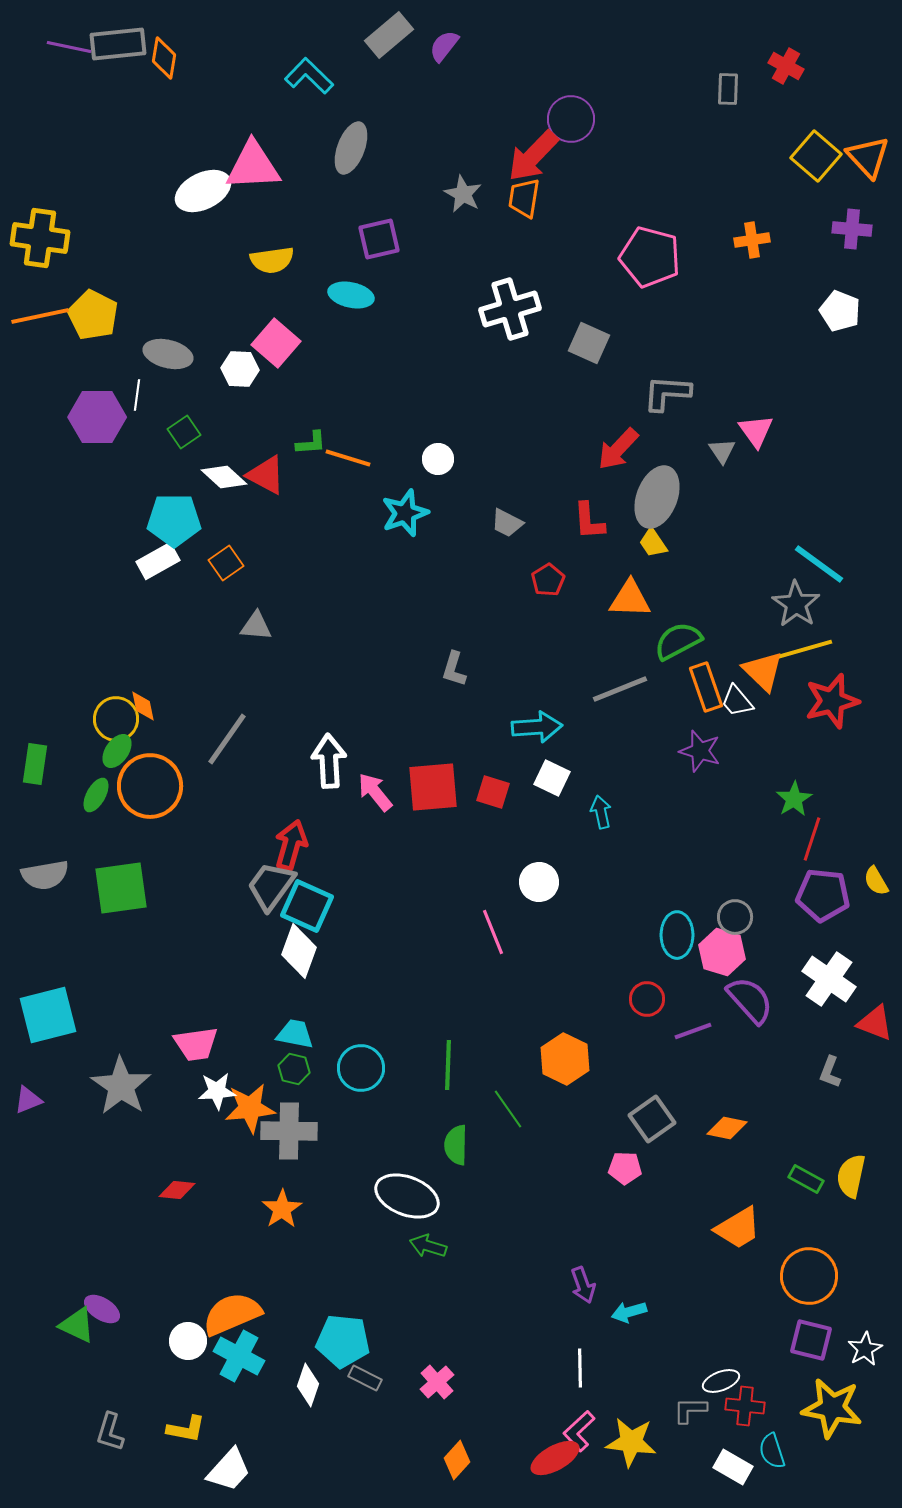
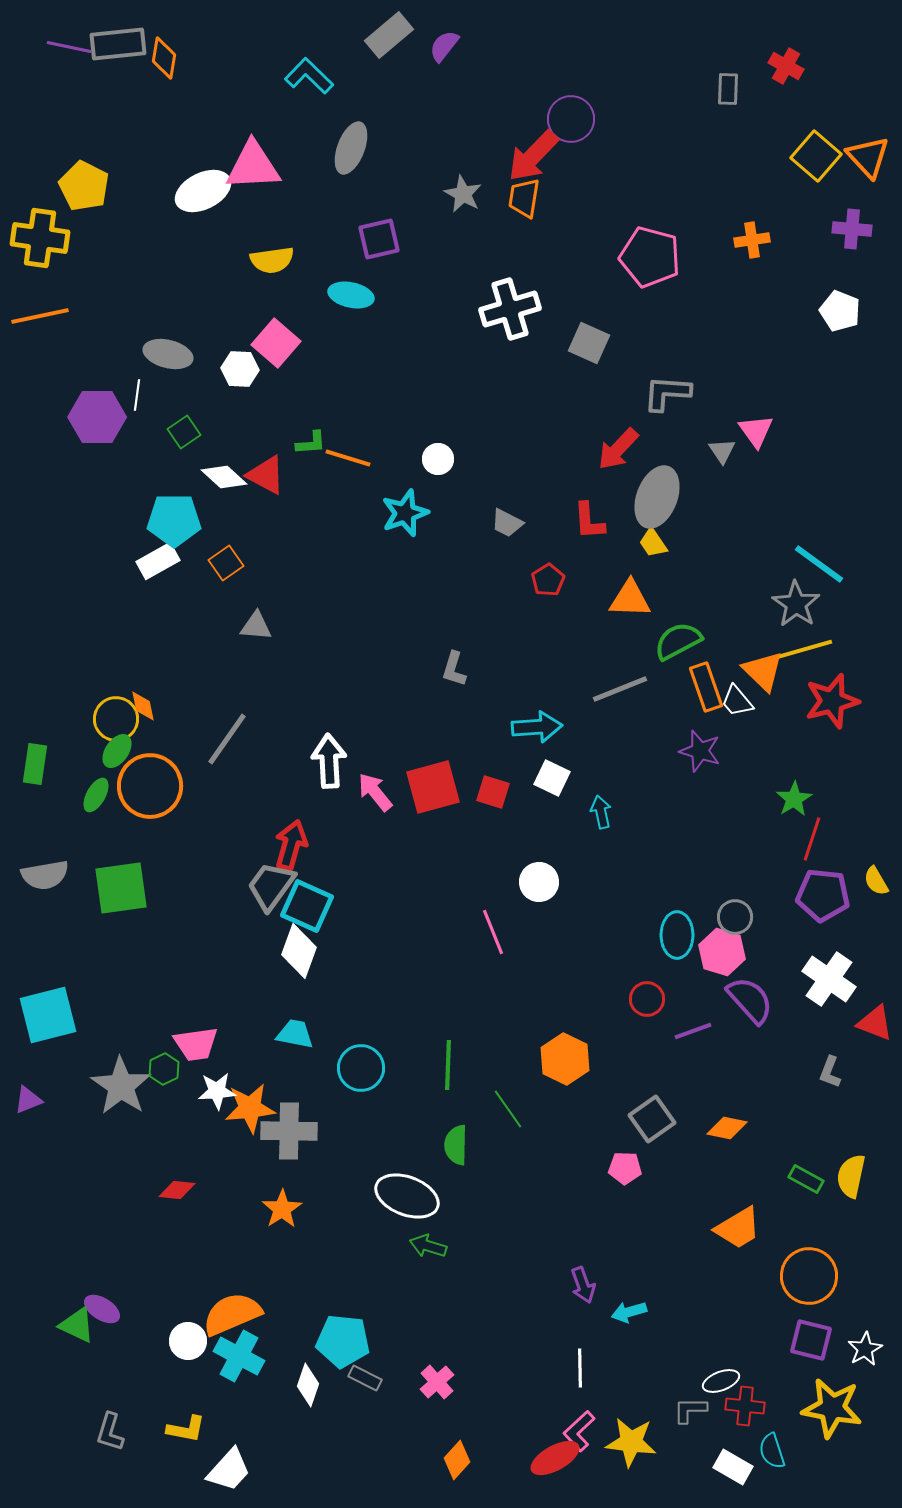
yellow pentagon at (93, 315): moved 9 px left, 129 px up
red square at (433, 787): rotated 10 degrees counterclockwise
green hexagon at (294, 1069): moved 130 px left; rotated 20 degrees clockwise
